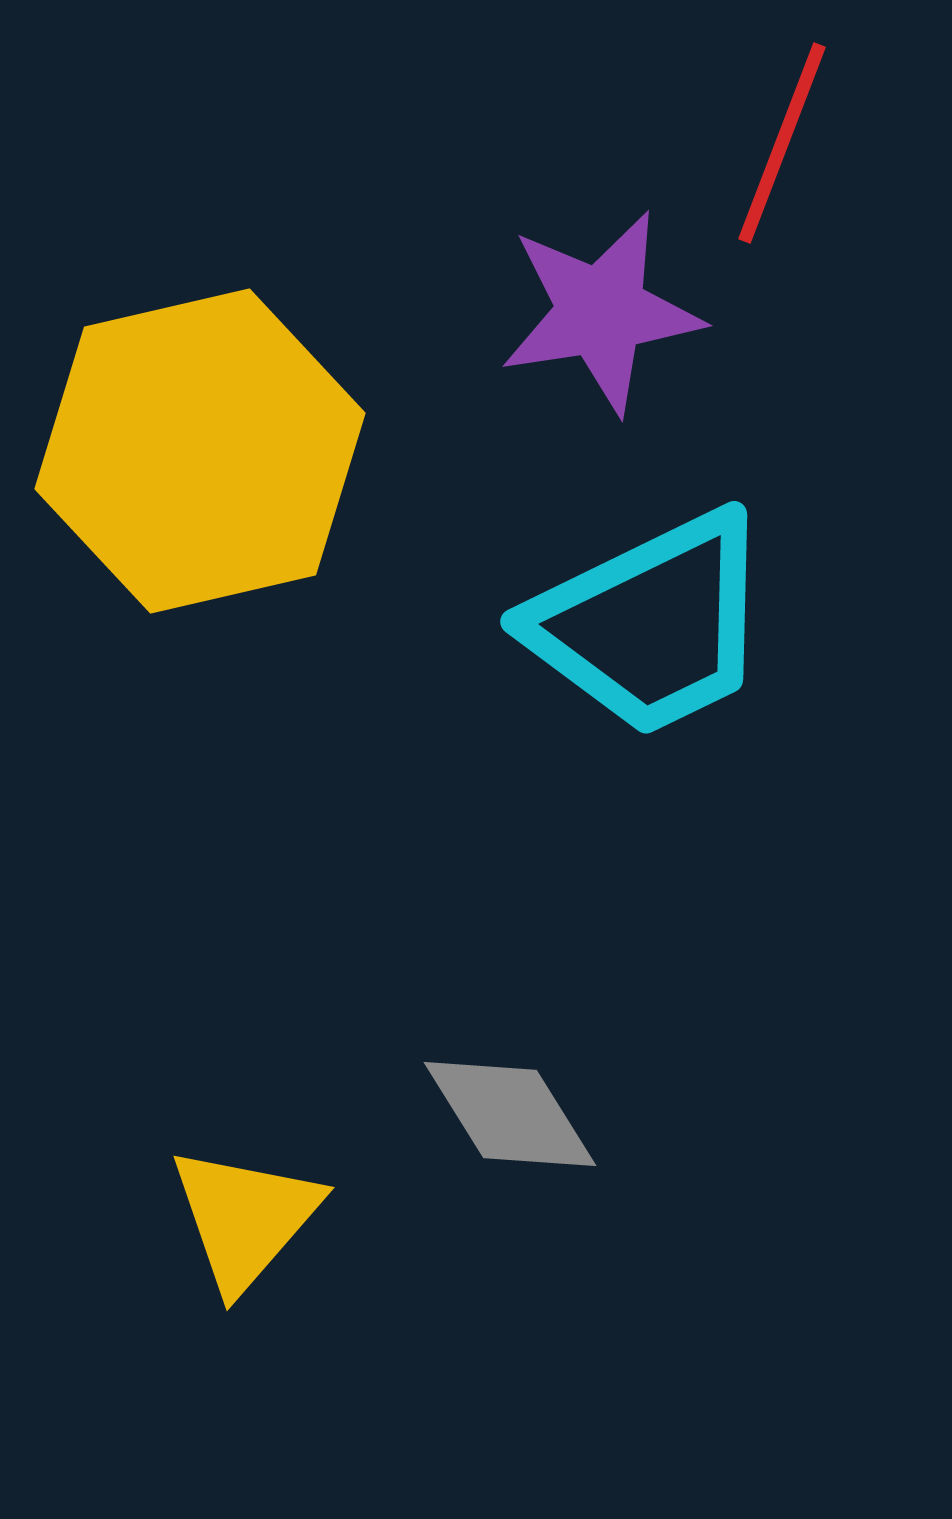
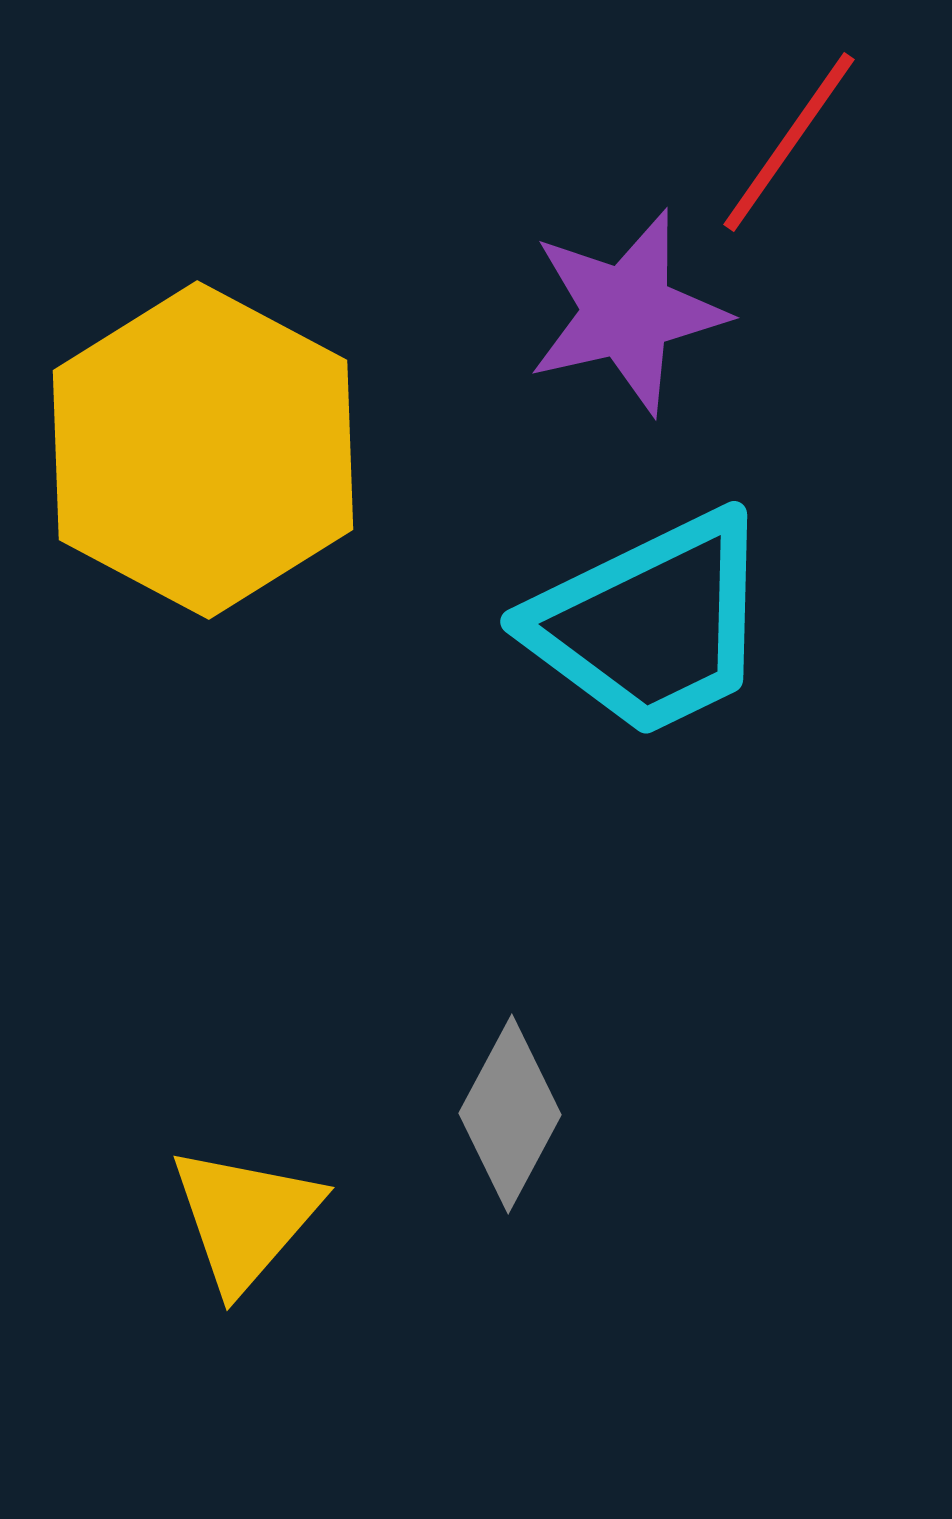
red line: moved 7 px right, 1 px up; rotated 14 degrees clockwise
purple star: moved 26 px right; rotated 4 degrees counterclockwise
yellow hexagon: moved 3 px right, 1 px up; rotated 19 degrees counterclockwise
gray diamond: rotated 60 degrees clockwise
